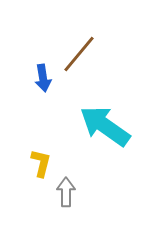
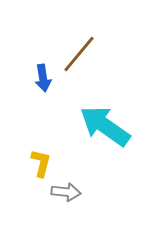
gray arrow: rotated 96 degrees clockwise
